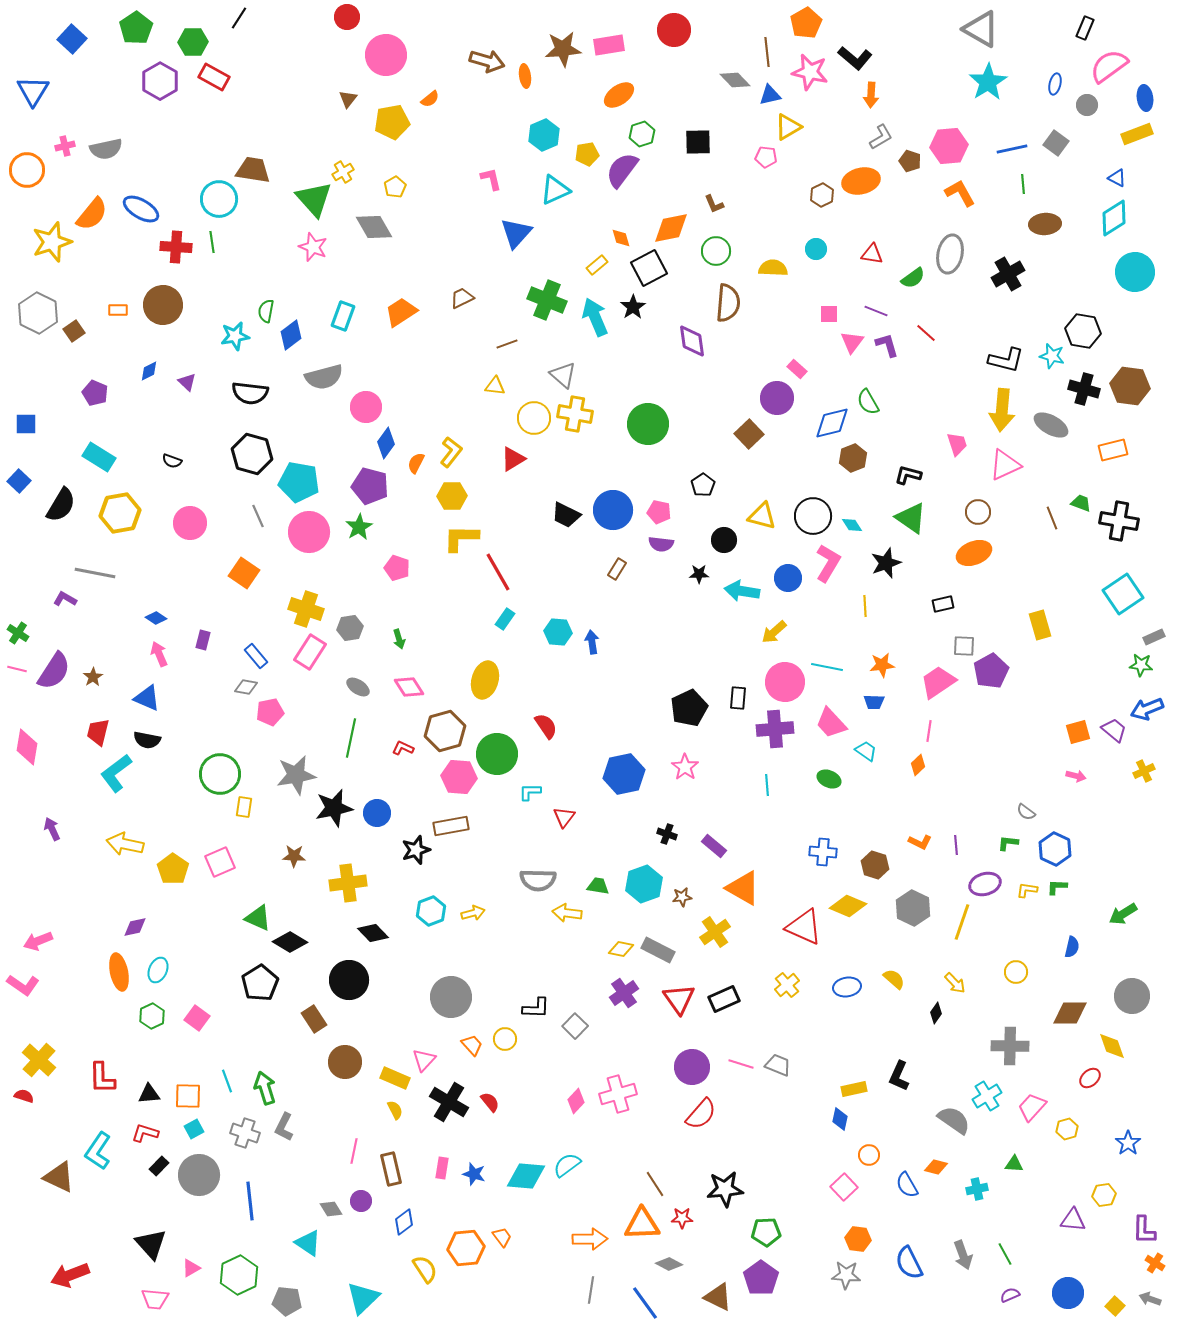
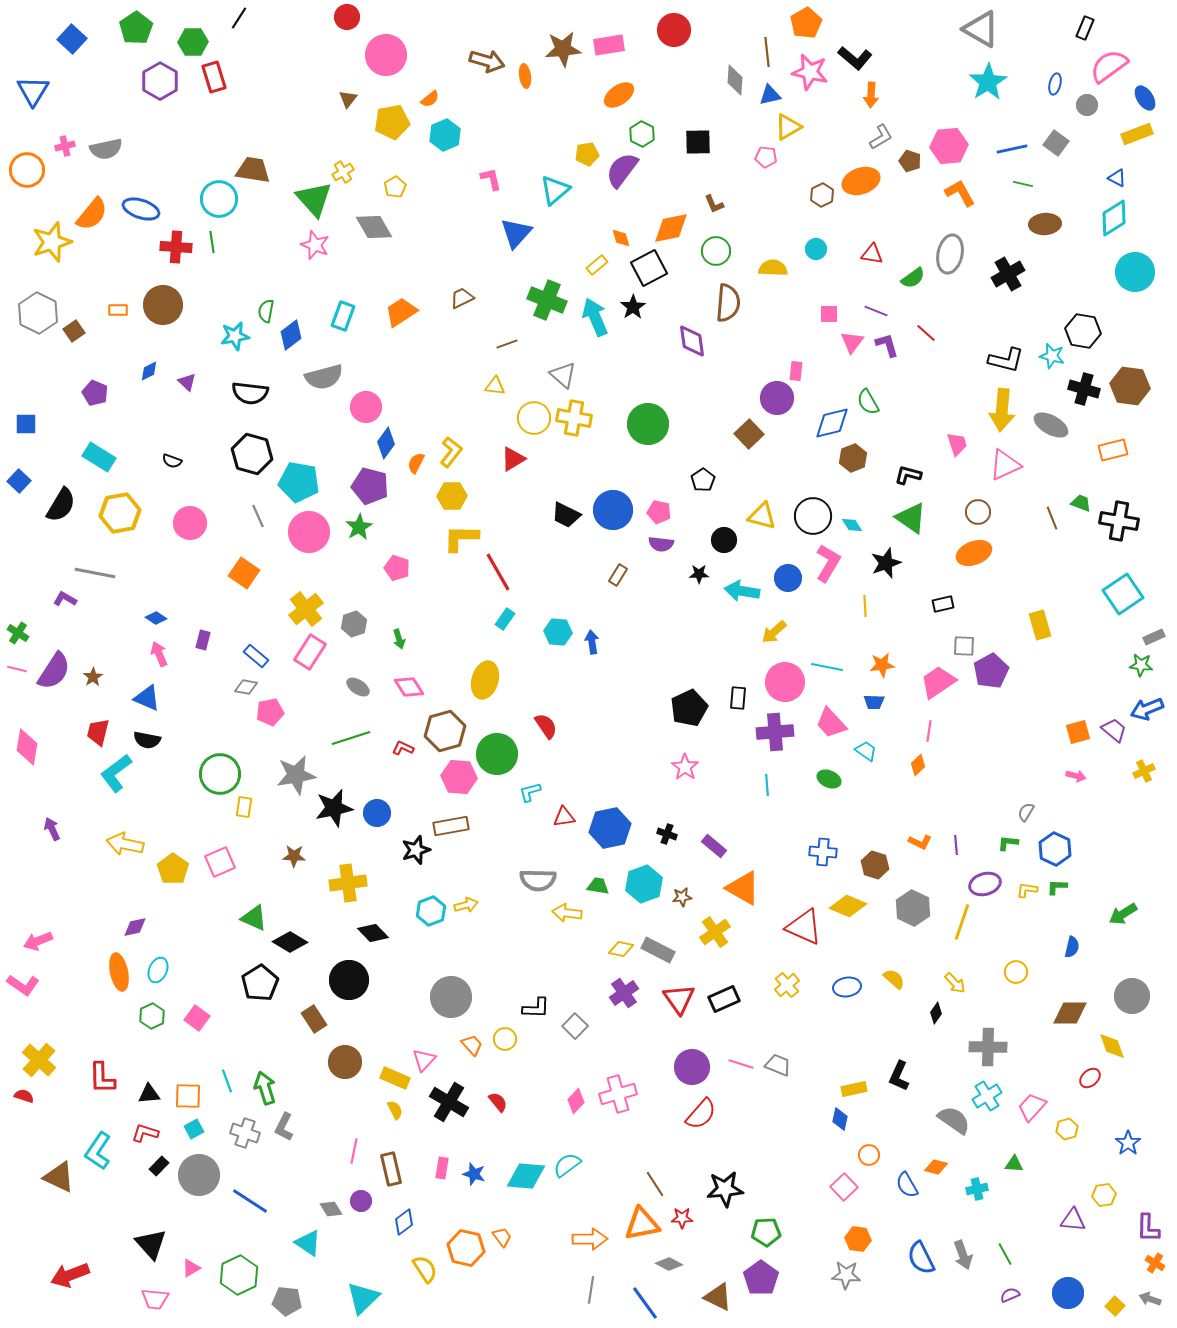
red rectangle at (214, 77): rotated 44 degrees clockwise
gray diamond at (735, 80): rotated 48 degrees clockwise
blue ellipse at (1145, 98): rotated 25 degrees counterclockwise
green hexagon at (642, 134): rotated 15 degrees counterclockwise
cyan hexagon at (544, 135): moved 99 px left
orange ellipse at (861, 181): rotated 6 degrees counterclockwise
green line at (1023, 184): rotated 72 degrees counterclockwise
cyan triangle at (555, 190): rotated 16 degrees counterclockwise
blue ellipse at (141, 209): rotated 12 degrees counterclockwise
pink star at (313, 247): moved 2 px right, 2 px up
pink rectangle at (797, 369): moved 1 px left, 2 px down; rotated 54 degrees clockwise
yellow cross at (575, 414): moved 1 px left, 4 px down
black pentagon at (703, 485): moved 5 px up
brown rectangle at (617, 569): moved 1 px right, 6 px down
yellow cross at (306, 609): rotated 32 degrees clockwise
gray hexagon at (350, 628): moved 4 px right, 4 px up; rotated 10 degrees counterclockwise
blue rectangle at (256, 656): rotated 10 degrees counterclockwise
purple cross at (775, 729): moved 3 px down
green line at (351, 738): rotated 60 degrees clockwise
blue hexagon at (624, 774): moved 14 px left, 54 px down
cyan L-shape at (530, 792): rotated 15 degrees counterclockwise
gray semicircle at (1026, 812): rotated 84 degrees clockwise
red triangle at (564, 817): rotated 45 degrees clockwise
yellow arrow at (473, 913): moved 7 px left, 8 px up
green triangle at (258, 918): moved 4 px left
gray cross at (1010, 1046): moved 22 px left, 1 px down
red semicircle at (490, 1102): moved 8 px right
blue line at (250, 1201): rotated 51 degrees counterclockwise
orange triangle at (642, 1224): rotated 9 degrees counterclockwise
purple L-shape at (1144, 1230): moved 4 px right, 2 px up
orange hexagon at (466, 1248): rotated 18 degrees clockwise
blue semicircle at (909, 1263): moved 12 px right, 5 px up
